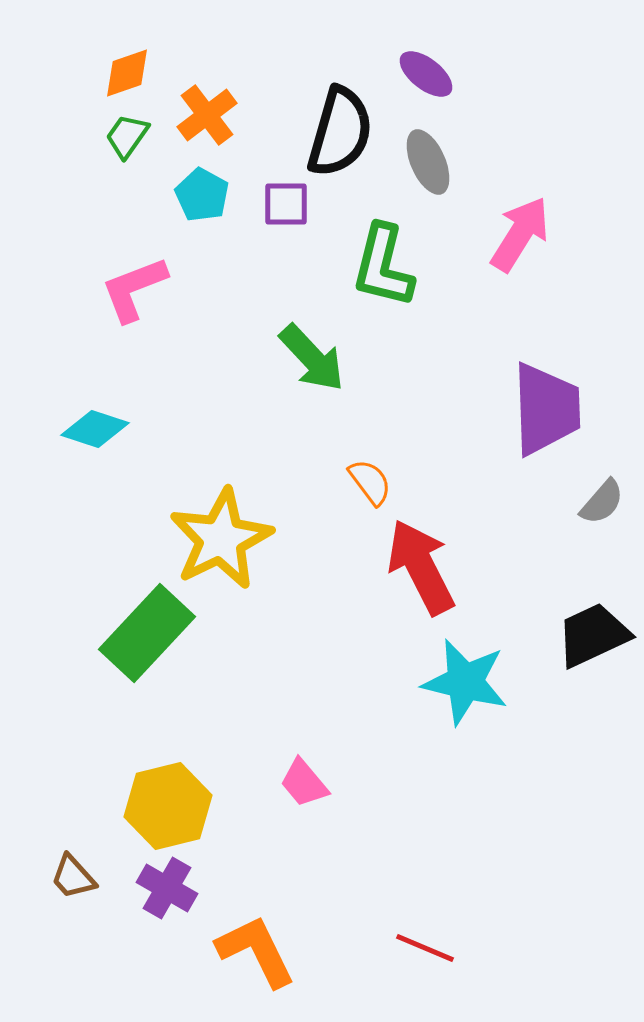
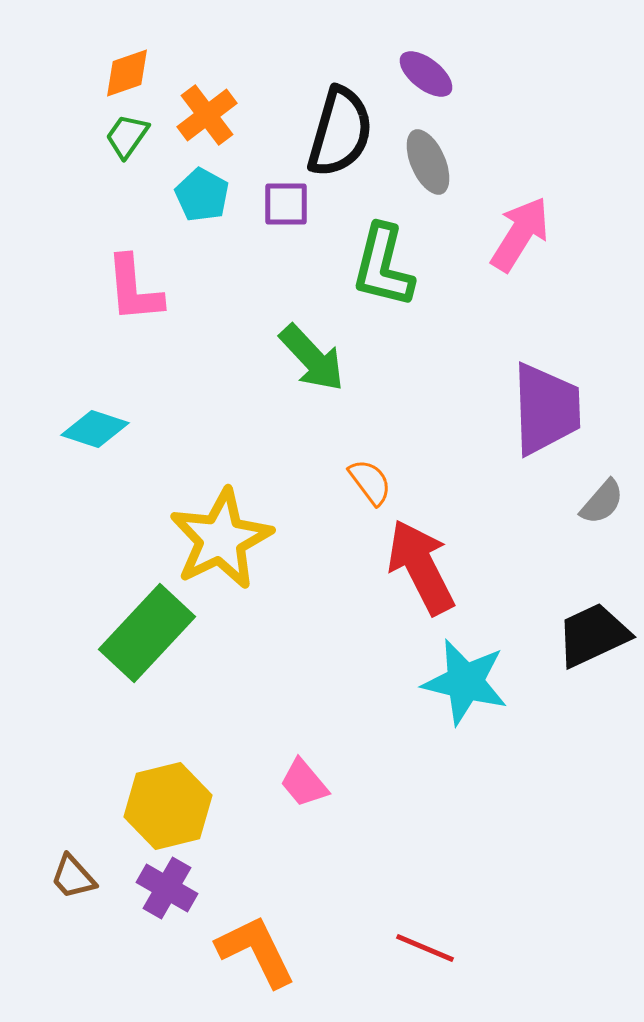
pink L-shape: rotated 74 degrees counterclockwise
